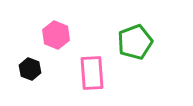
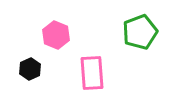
green pentagon: moved 5 px right, 10 px up
black hexagon: rotated 15 degrees clockwise
